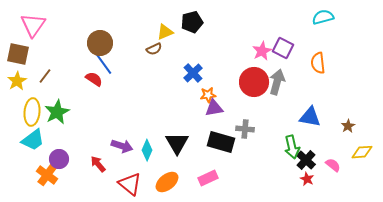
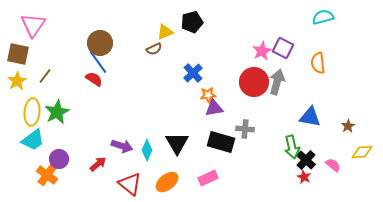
blue line: moved 5 px left, 1 px up
red arrow: rotated 90 degrees clockwise
red star: moved 3 px left, 2 px up
